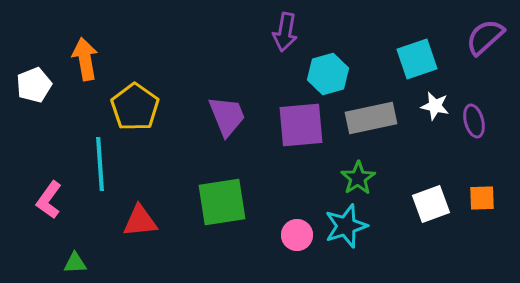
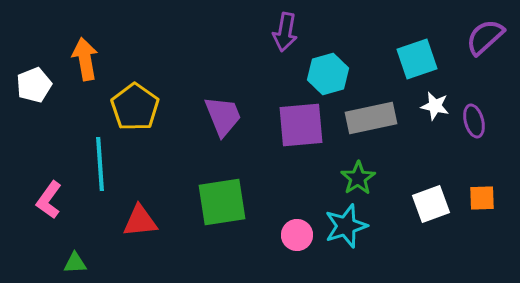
purple trapezoid: moved 4 px left
